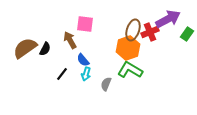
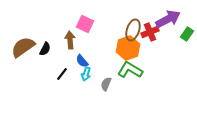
pink square: rotated 18 degrees clockwise
brown arrow: rotated 24 degrees clockwise
brown semicircle: moved 2 px left, 1 px up
blue semicircle: moved 1 px left, 1 px down
